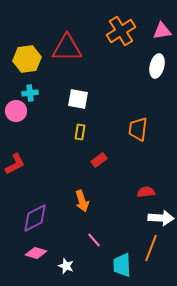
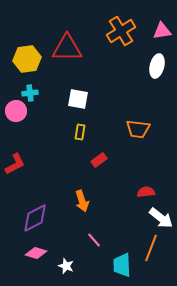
orange trapezoid: rotated 90 degrees counterclockwise
white arrow: rotated 35 degrees clockwise
